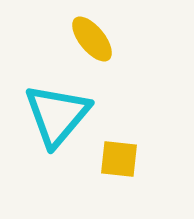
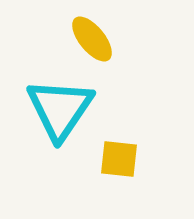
cyan triangle: moved 3 px right, 6 px up; rotated 6 degrees counterclockwise
